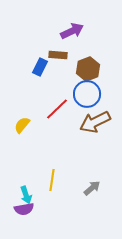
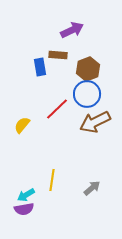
purple arrow: moved 1 px up
blue rectangle: rotated 36 degrees counterclockwise
cyan arrow: rotated 78 degrees clockwise
